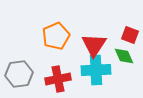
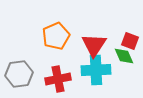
red square: moved 6 px down
